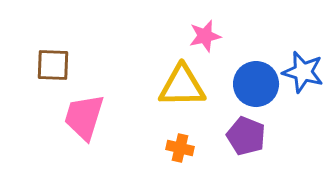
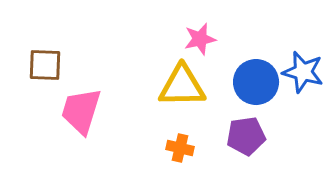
pink star: moved 5 px left, 3 px down
brown square: moved 8 px left
blue circle: moved 2 px up
pink trapezoid: moved 3 px left, 6 px up
purple pentagon: rotated 30 degrees counterclockwise
